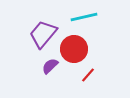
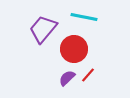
cyan line: rotated 24 degrees clockwise
purple trapezoid: moved 5 px up
purple semicircle: moved 17 px right, 12 px down
